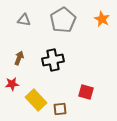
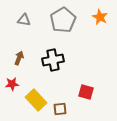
orange star: moved 2 px left, 2 px up
